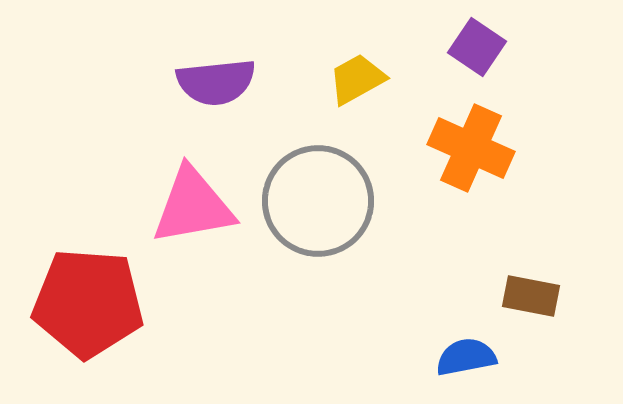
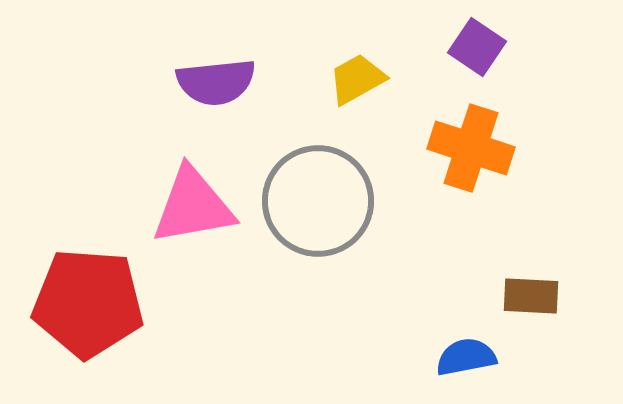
orange cross: rotated 6 degrees counterclockwise
brown rectangle: rotated 8 degrees counterclockwise
